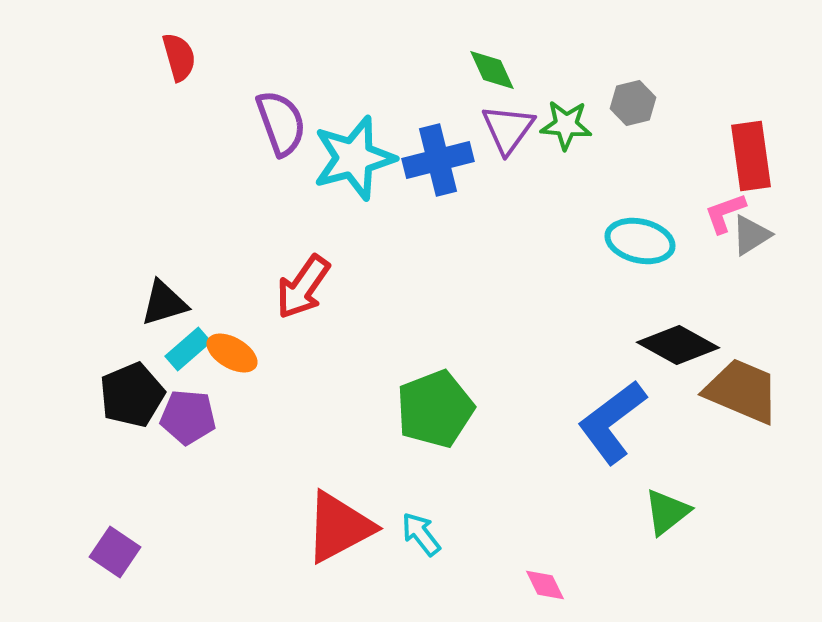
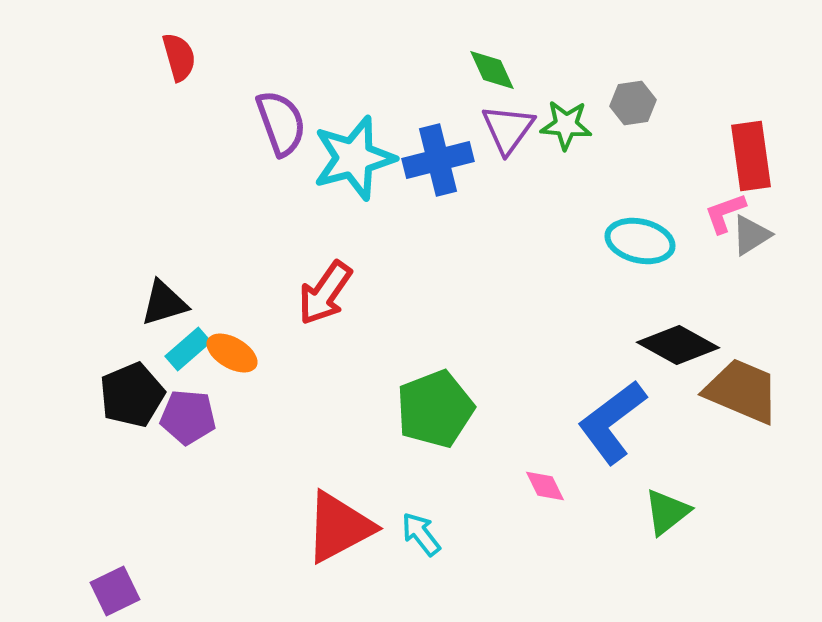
gray hexagon: rotated 6 degrees clockwise
red arrow: moved 22 px right, 6 px down
purple square: moved 39 px down; rotated 30 degrees clockwise
pink diamond: moved 99 px up
